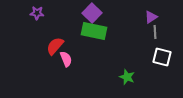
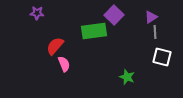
purple square: moved 22 px right, 2 px down
green rectangle: rotated 20 degrees counterclockwise
pink semicircle: moved 2 px left, 5 px down
